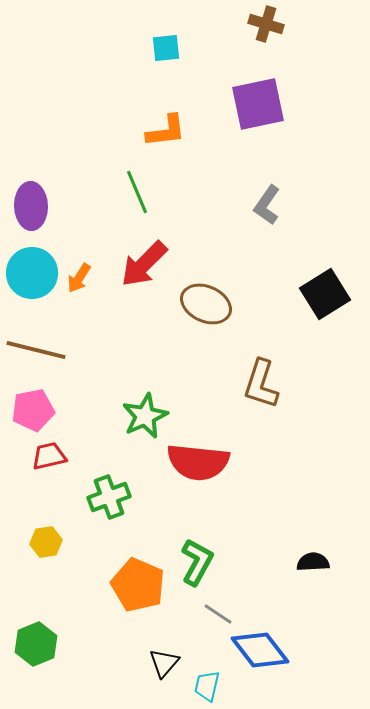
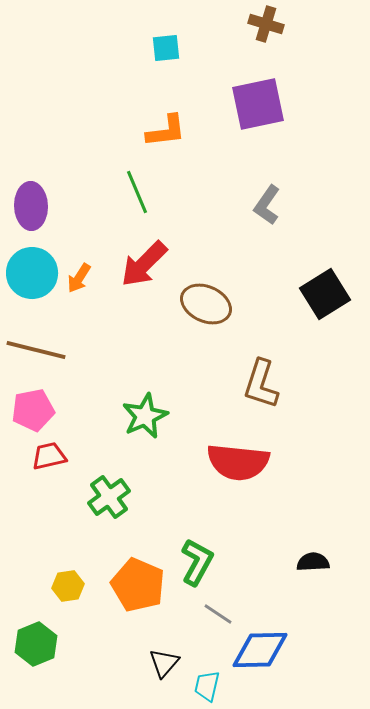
red semicircle: moved 40 px right
green cross: rotated 15 degrees counterclockwise
yellow hexagon: moved 22 px right, 44 px down
blue diamond: rotated 54 degrees counterclockwise
